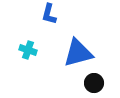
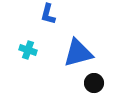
blue L-shape: moved 1 px left
